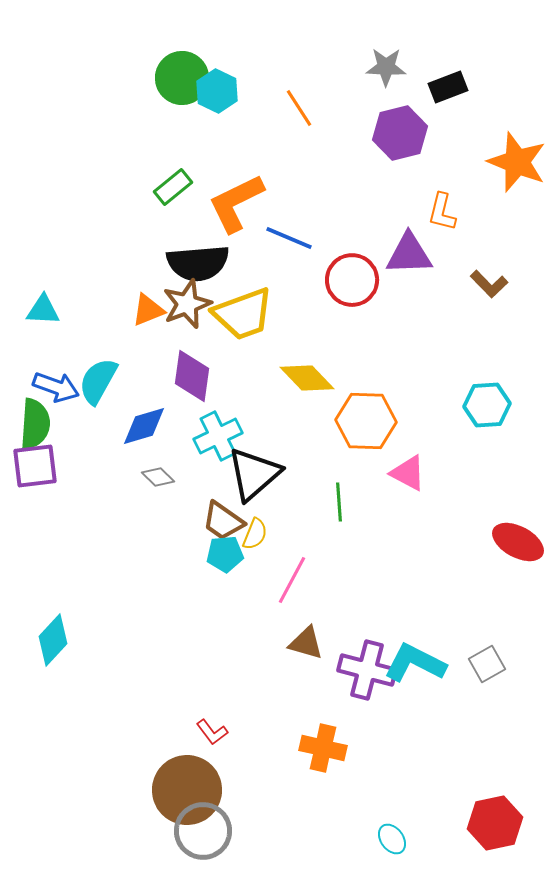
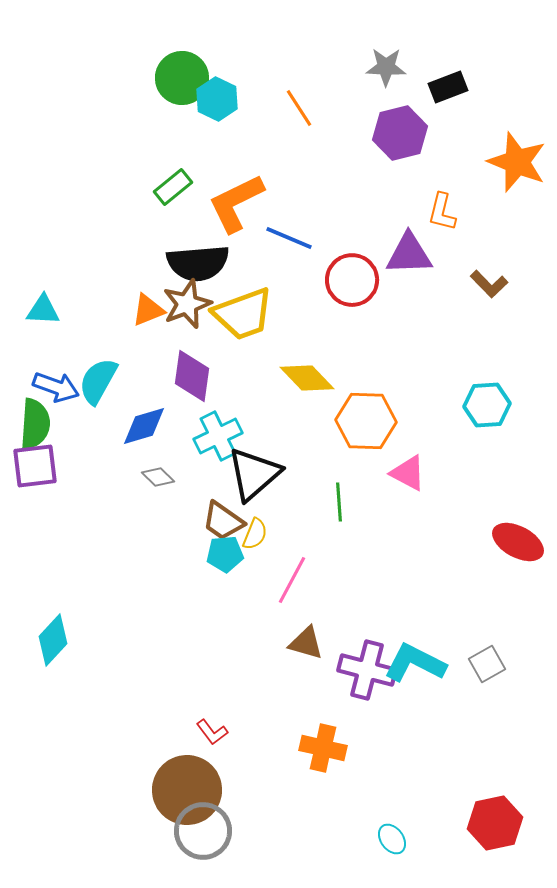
cyan hexagon at (217, 91): moved 8 px down
